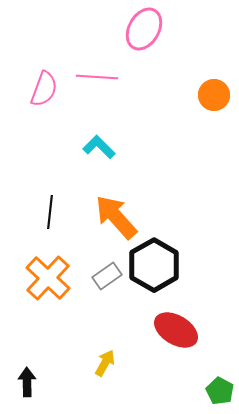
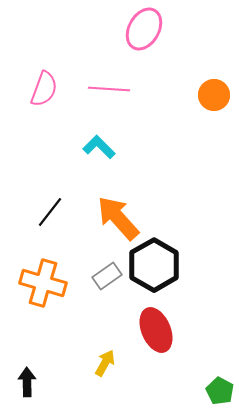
pink line: moved 12 px right, 12 px down
black line: rotated 32 degrees clockwise
orange arrow: moved 2 px right, 1 px down
orange cross: moved 5 px left, 5 px down; rotated 27 degrees counterclockwise
red ellipse: moved 20 px left; rotated 36 degrees clockwise
